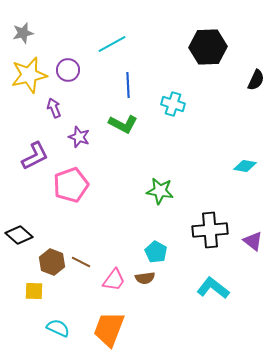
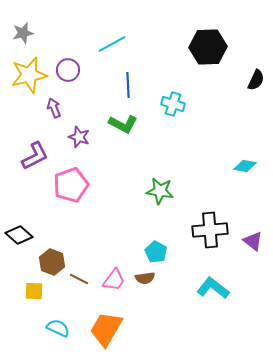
brown line: moved 2 px left, 17 px down
orange trapezoid: moved 3 px left; rotated 9 degrees clockwise
